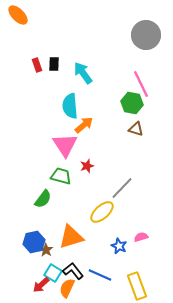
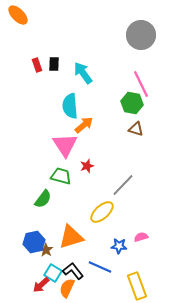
gray circle: moved 5 px left
gray line: moved 1 px right, 3 px up
blue star: rotated 21 degrees counterclockwise
blue line: moved 8 px up
